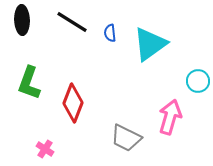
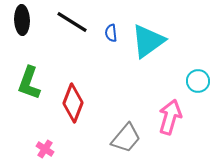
blue semicircle: moved 1 px right
cyan triangle: moved 2 px left, 3 px up
gray trapezoid: rotated 76 degrees counterclockwise
